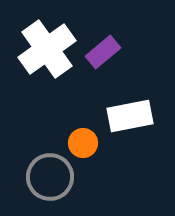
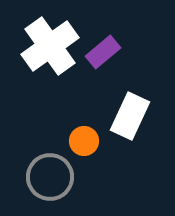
white cross: moved 3 px right, 3 px up
white rectangle: rotated 54 degrees counterclockwise
orange circle: moved 1 px right, 2 px up
